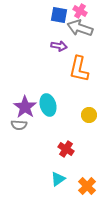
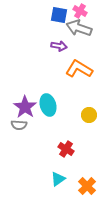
gray arrow: moved 1 px left
orange L-shape: rotated 108 degrees clockwise
